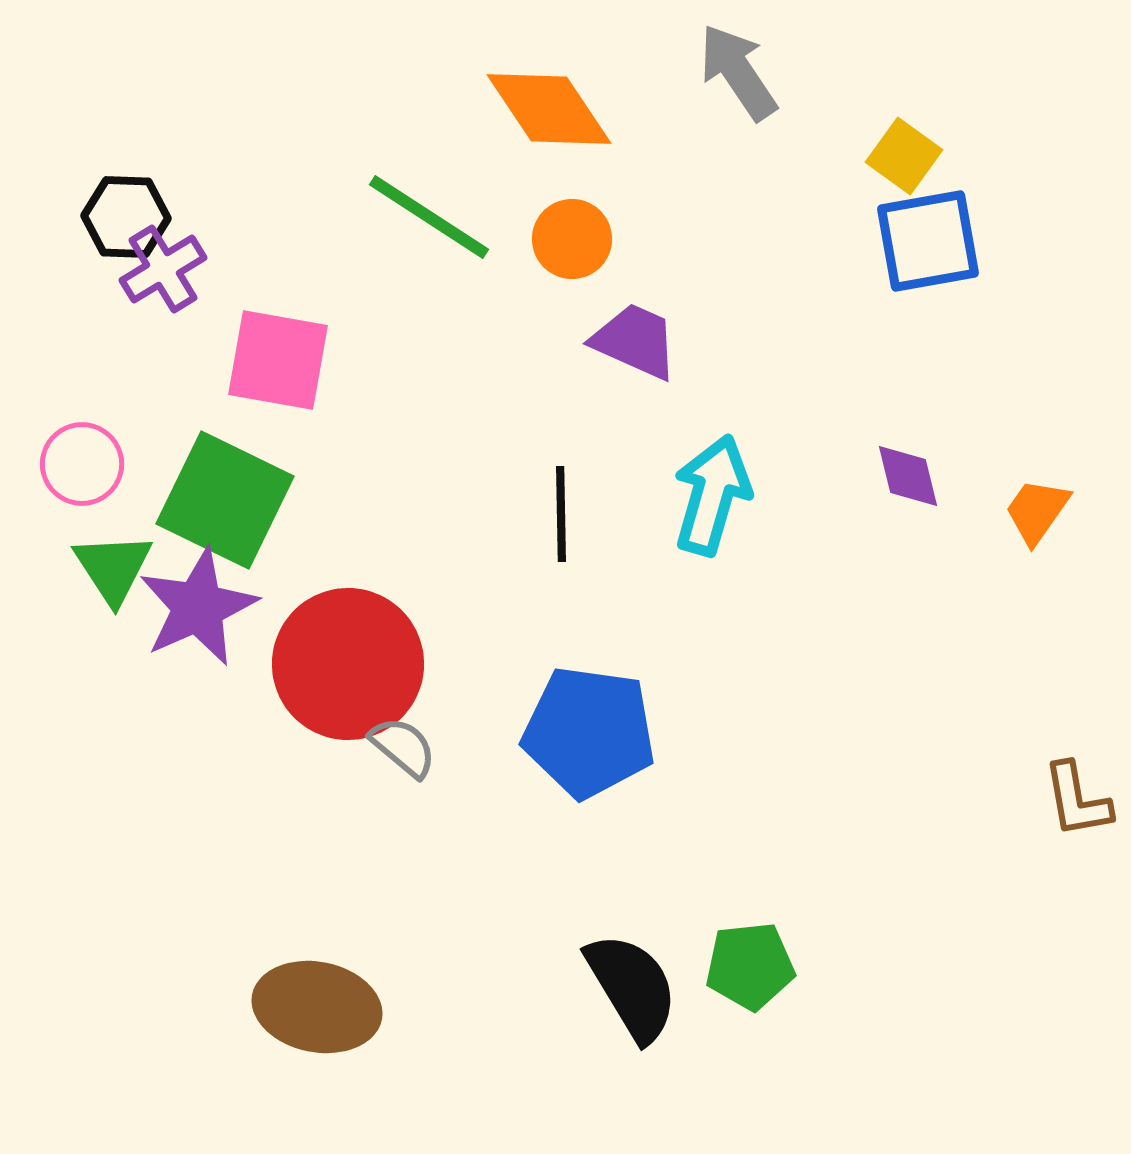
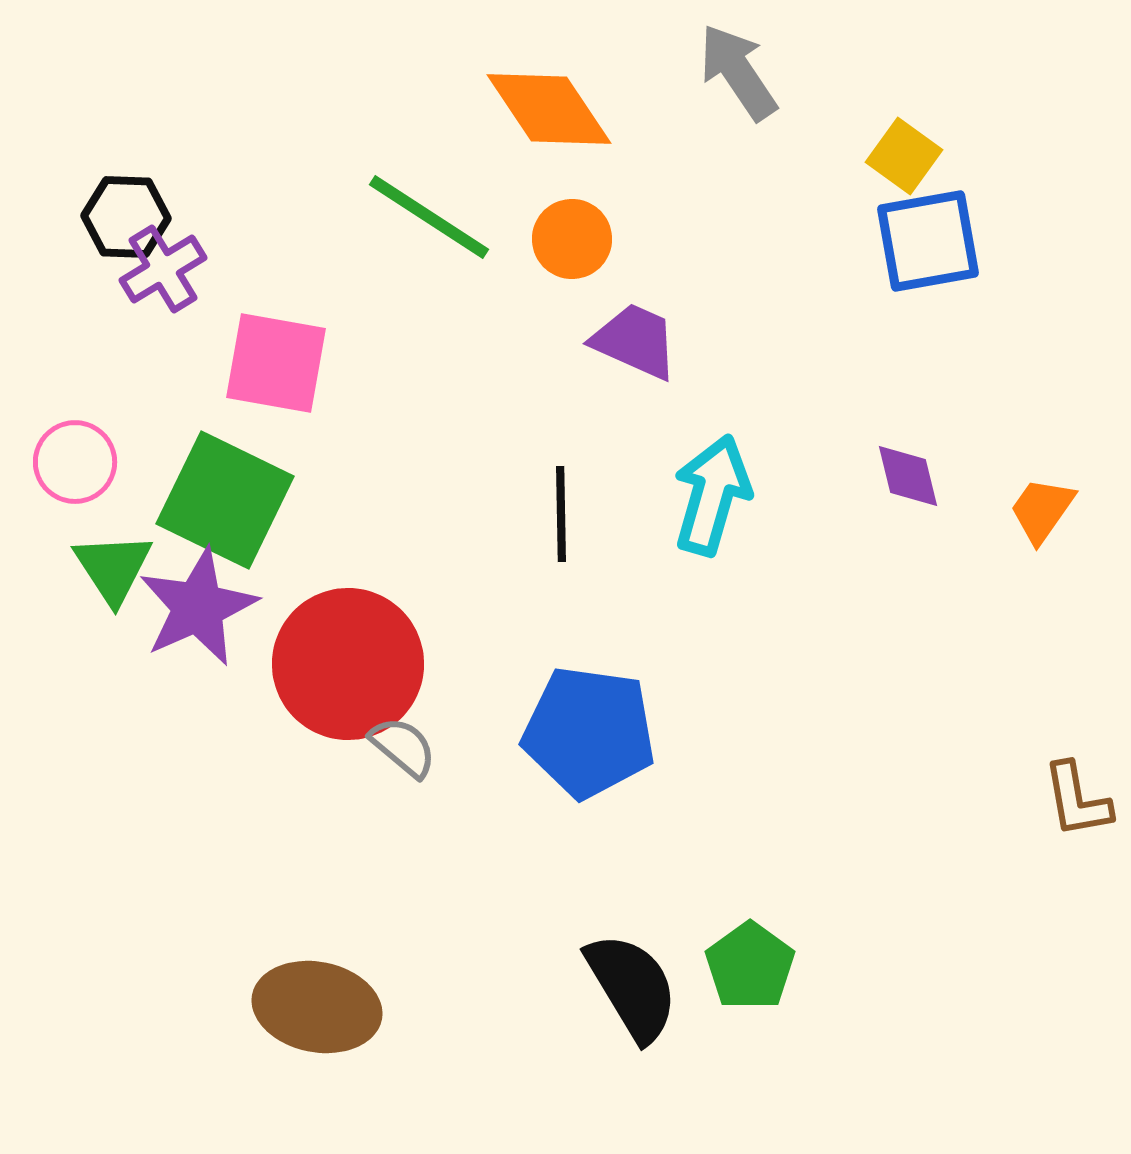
pink square: moved 2 px left, 3 px down
pink circle: moved 7 px left, 2 px up
orange trapezoid: moved 5 px right, 1 px up
green pentagon: rotated 30 degrees counterclockwise
